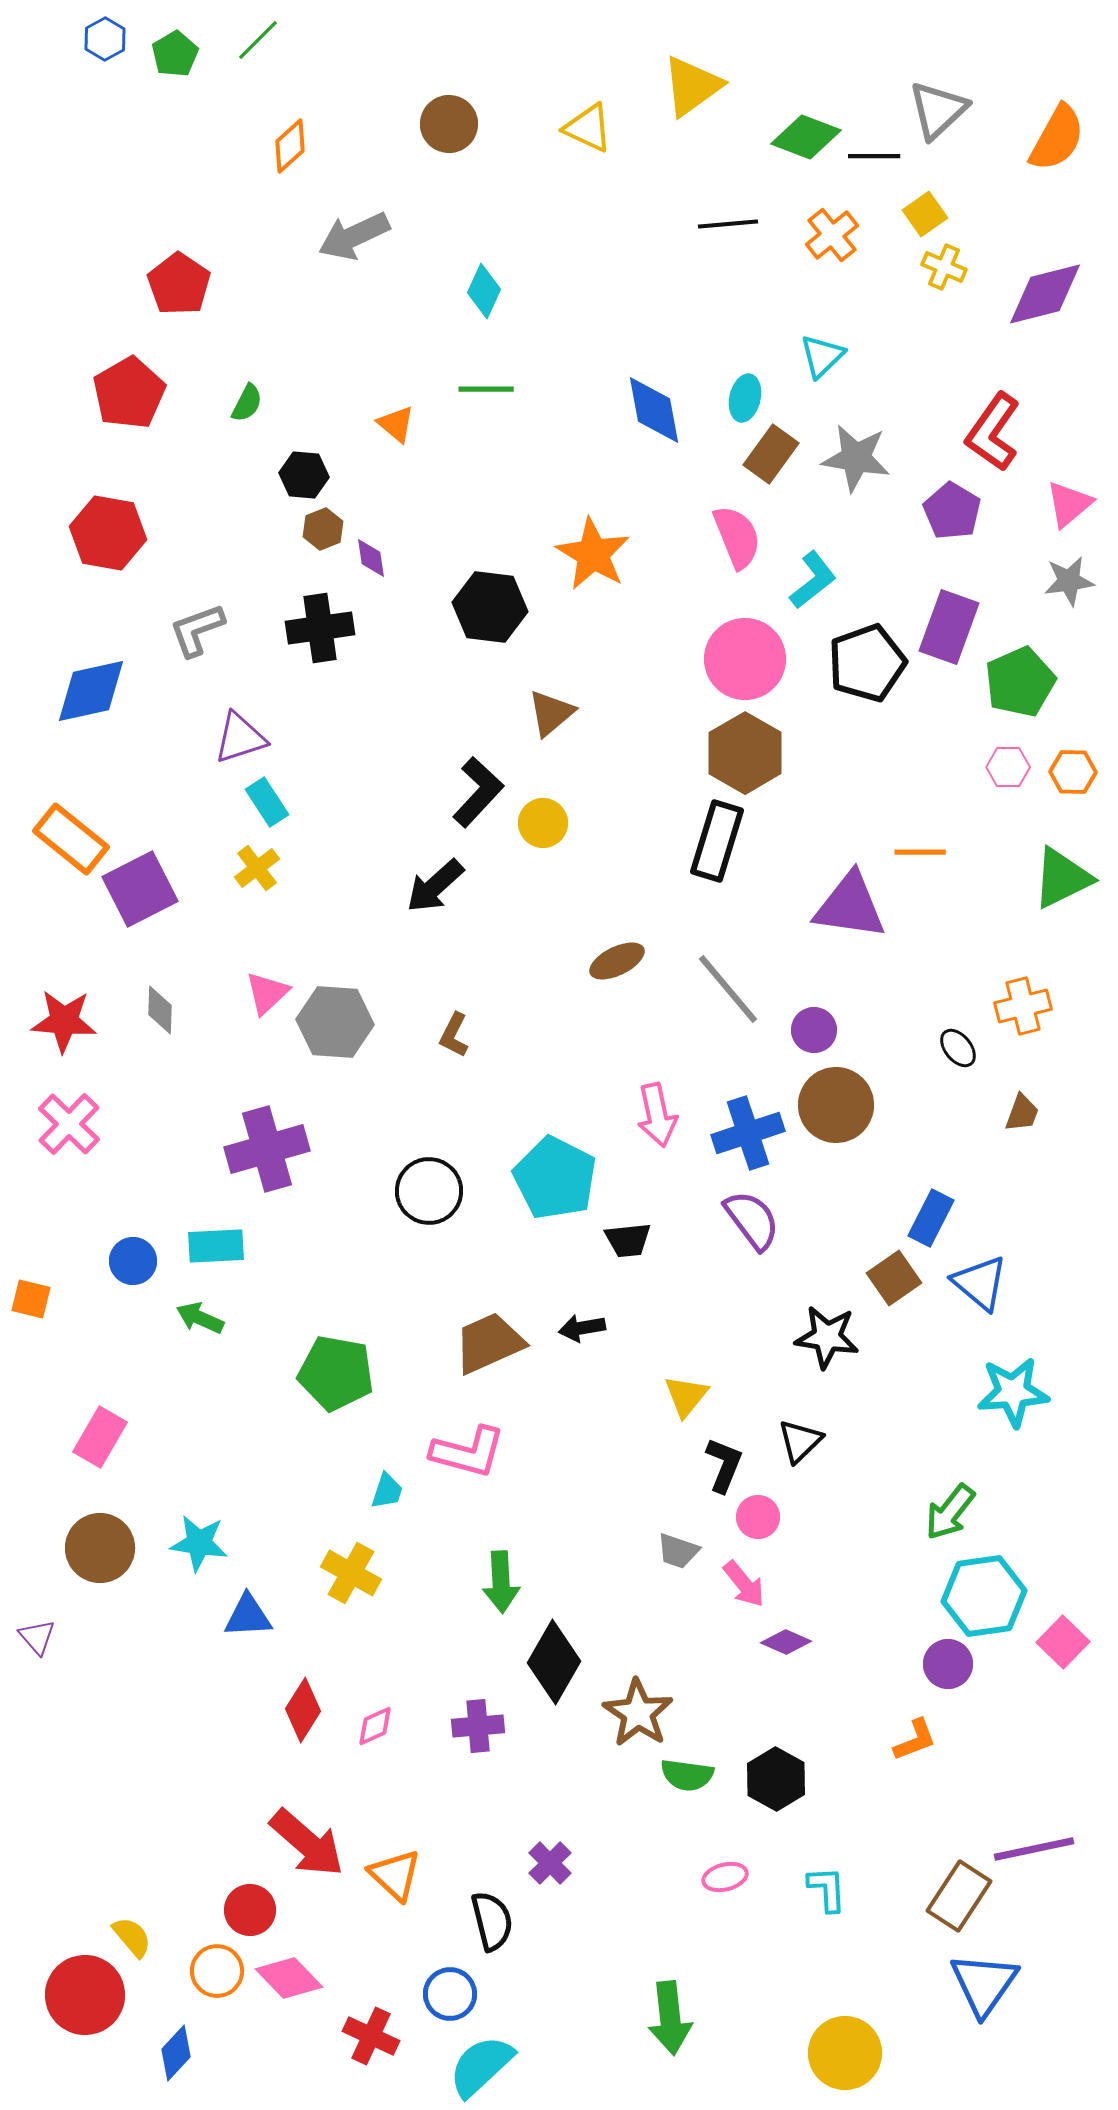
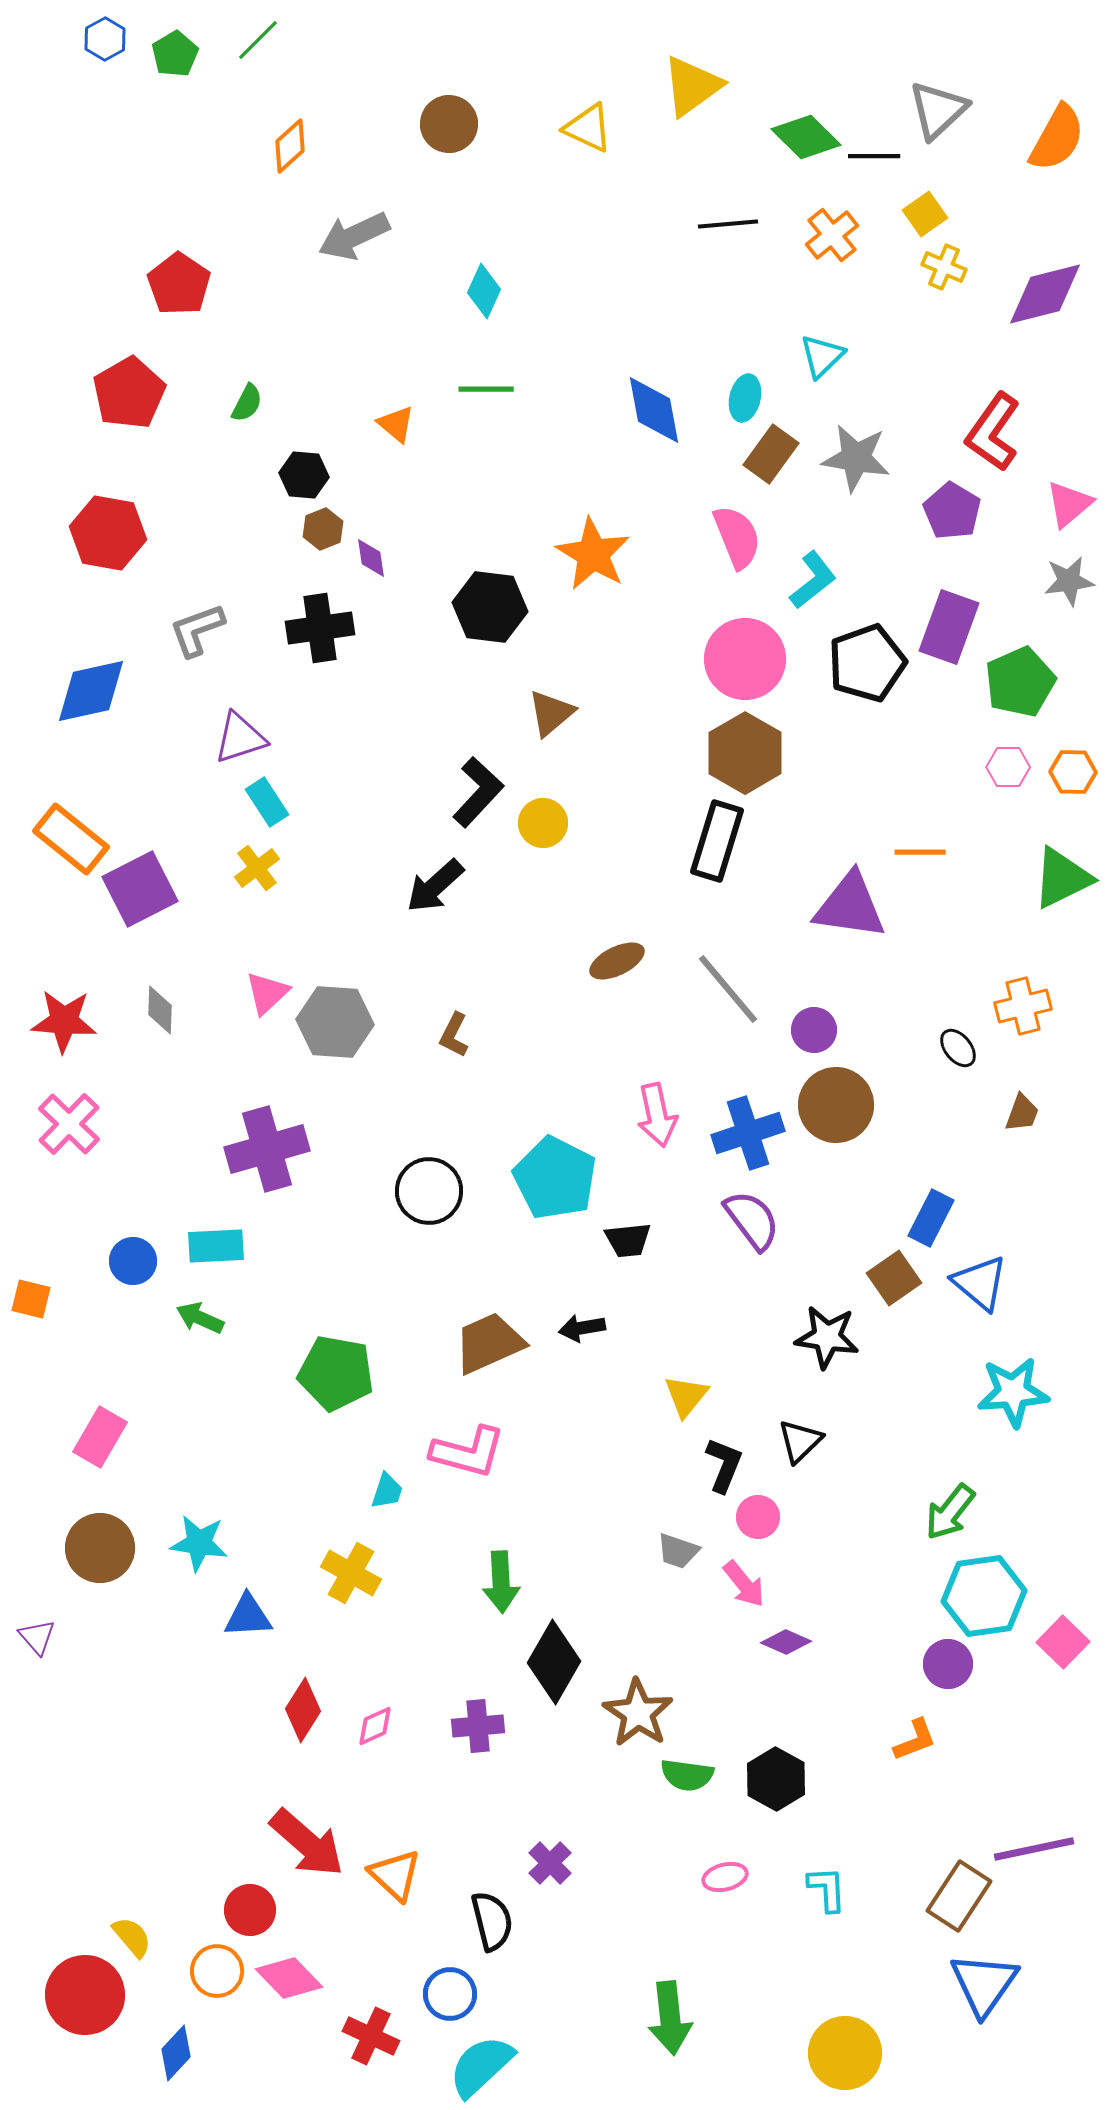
green diamond at (806, 137): rotated 24 degrees clockwise
